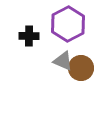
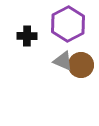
black cross: moved 2 px left
brown circle: moved 3 px up
